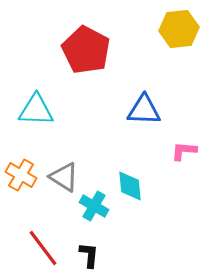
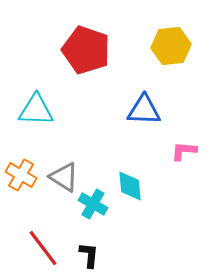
yellow hexagon: moved 8 px left, 17 px down
red pentagon: rotated 9 degrees counterclockwise
cyan cross: moved 1 px left, 2 px up
